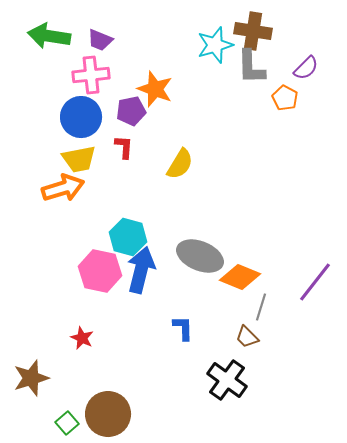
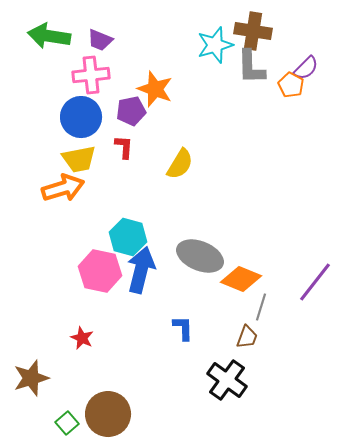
orange pentagon: moved 6 px right, 13 px up
orange diamond: moved 1 px right, 2 px down
brown trapezoid: rotated 115 degrees counterclockwise
